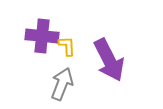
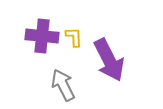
yellow L-shape: moved 7 px right, 9 px up
gray arrow: moved 1 px right, 1 px down; rotated 48 degrees counterclockwise
